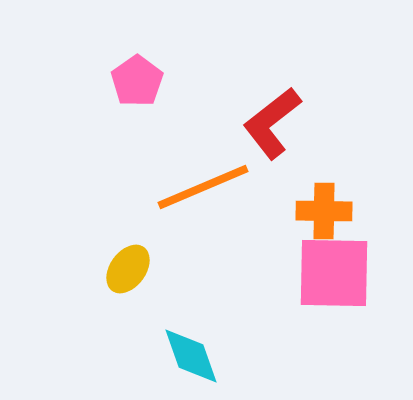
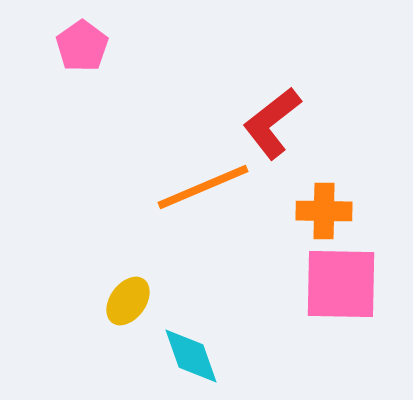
pink pentagon: moved 55 px left, 35 px up
yellow ellipse: moved 32 px down
pink square: moved 7 px right, 11 px down
